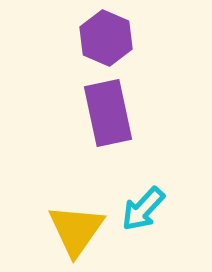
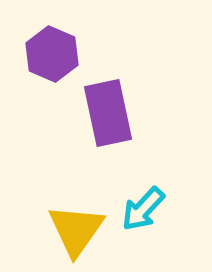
purple hexagon: moved 54 px left, 16 px down
